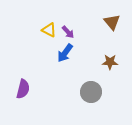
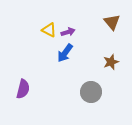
purple arrow: rotated 64 degrees counterclockwise
brown star: moved 1 px right; rotated 21 degrees counterclockwise
